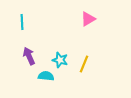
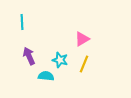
pink triangle: moved 6 px left, 20 px down
